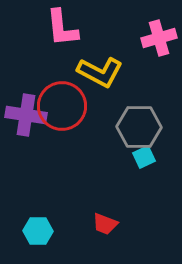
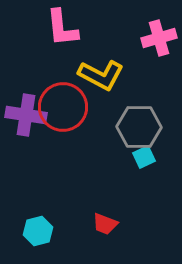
yellow L-shape: moved 1 px right, 3 px down
red circle: moved 1 px right, 1 px down
cyan hexagon: rotated 16 degrees counterclockwise
